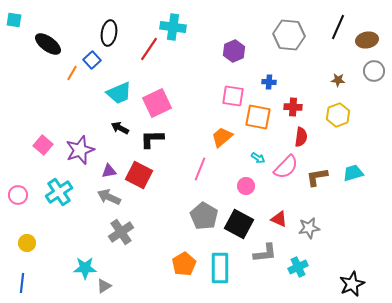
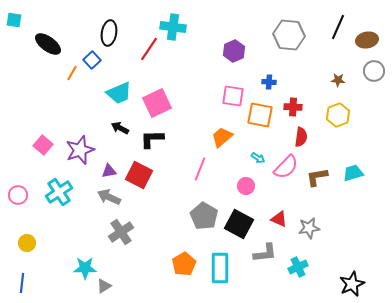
orange square at (258, 117): moved 2 px right, 2 px up
